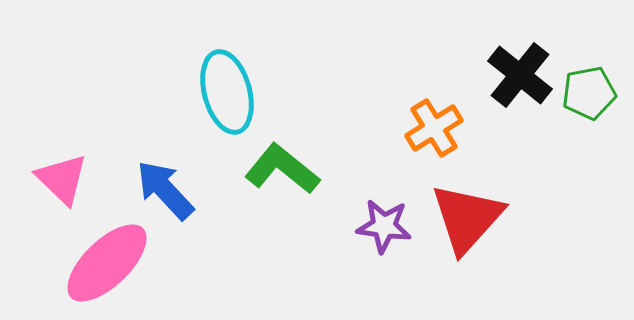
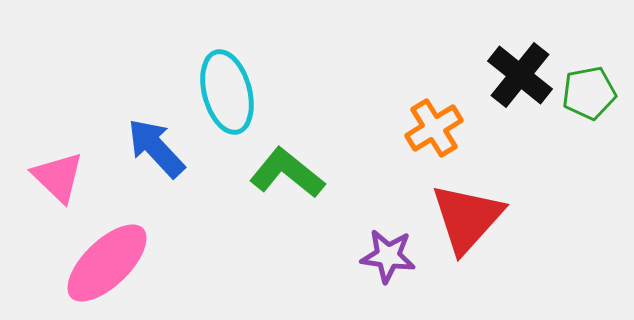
green L-shape: moved 5 px right, 4 px down
pink triangle: moved 4 px left, 2 px up
blue arrow: moved 9 px left, 42 px up
purple star: moved 4 px right, 30 px down
